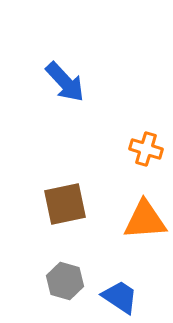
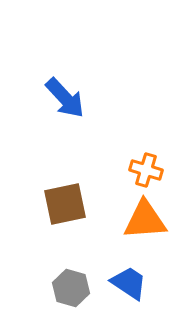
blue arrow: moved 16 px down
orange cross: moved 21 px down
gray hexagon: moved 6 px right, 7 px down
blue trapezoid: moved 9 px right, 14 px up
